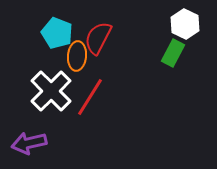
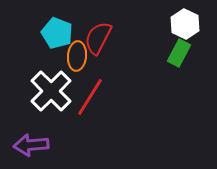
green rectangle: moved 6 px right
purple arrow: moved 2 px right, 2 px down; rotated 8 degrees clockwise
